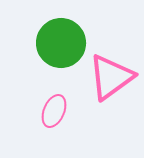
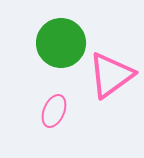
pink triangle: moved 2 px up
